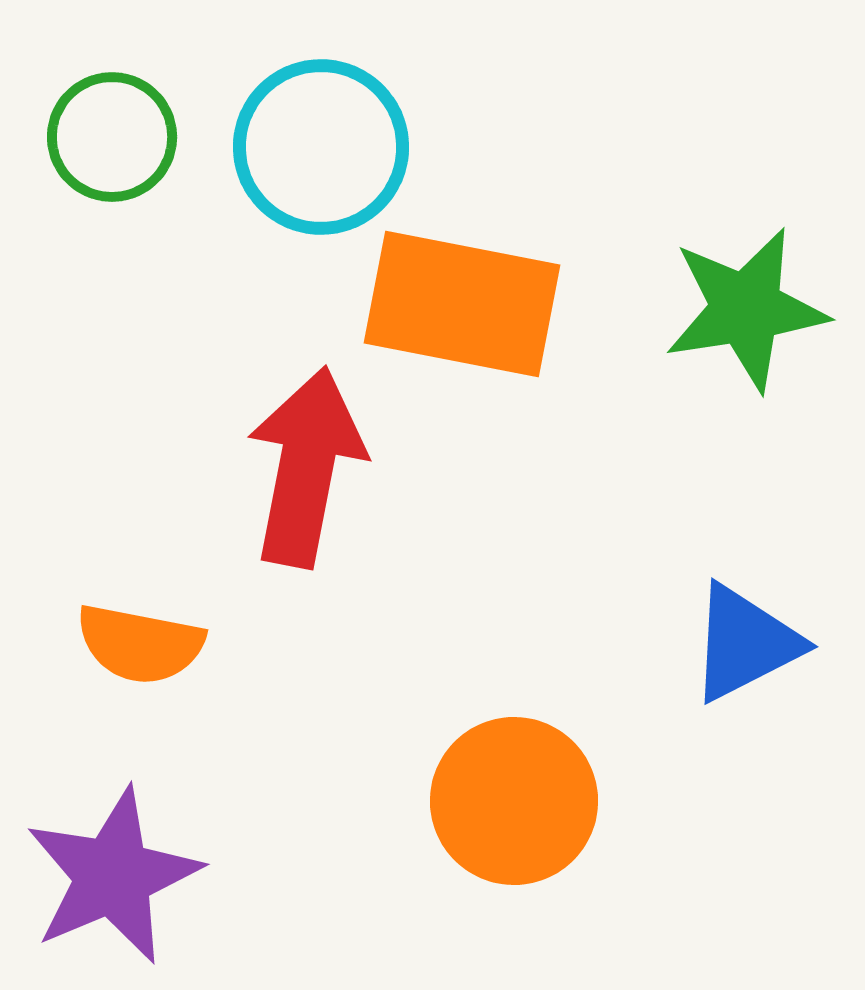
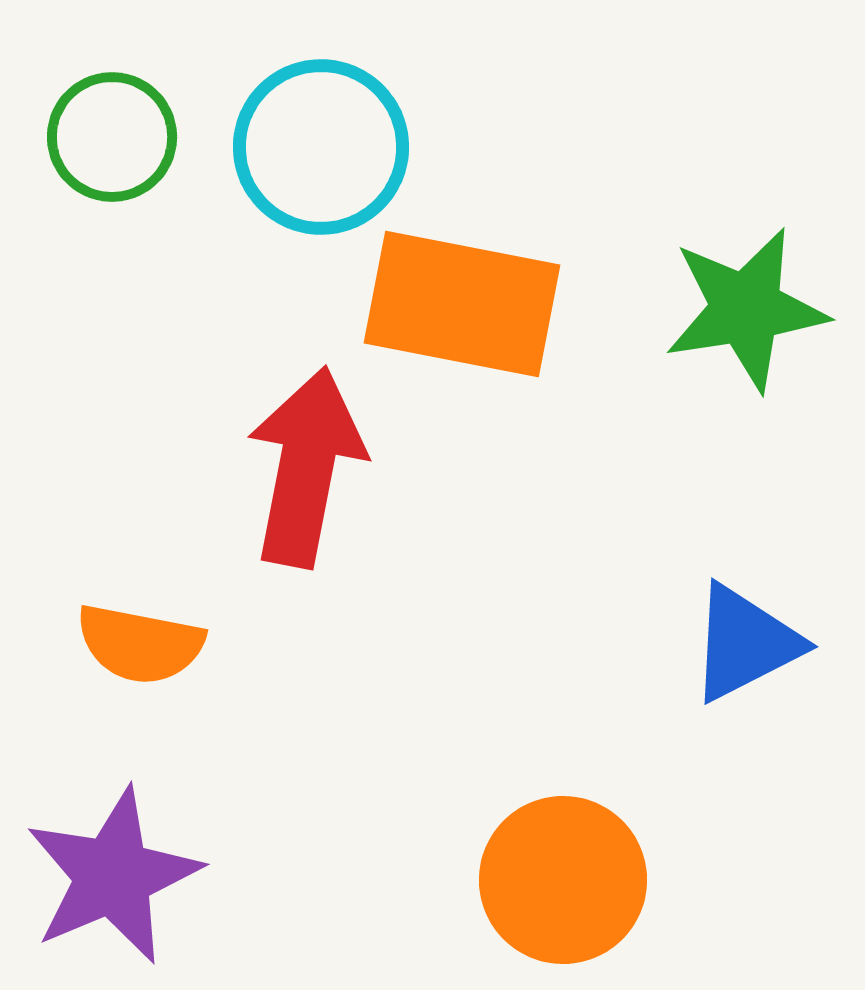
orange circle: moved 49 px right, 79 px down
